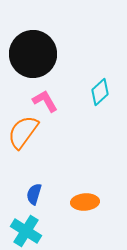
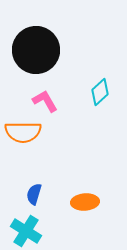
black circle: moved 3 px right, 4 px up
orange semicircle: rotated 126 degrees counterclockwise
